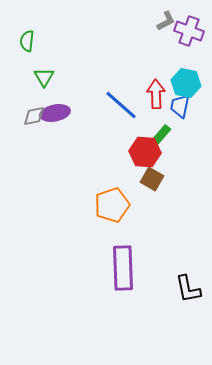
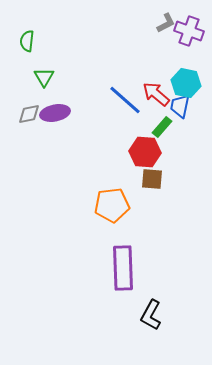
gray L-shape: moved 2 px down
red arrow: rotated 48 degrees counterclockwise
blue line: moved 4 px right, 5 px up
gray diamond: moved 5 px left, 2 px up
green rectangle: moved 1 px right, 8 px up
brown square: rotated 25 degrees counterclockwise
orange pentagon: rotated 12 degrees clockwise
black L-shape: moved 37 px left, 26 px down; rotated 40 degrees clockwise
